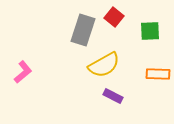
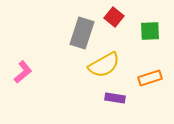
gray rectangle: moved 1 px left, 3 px down
orange rectangle: moved 8 px left, 4 px down; rotated 20 degrees counterclockwise
purple rectangle: moved 2 px right, 2 px down; rotated 18 degrees counterclockwise
